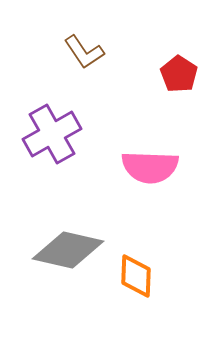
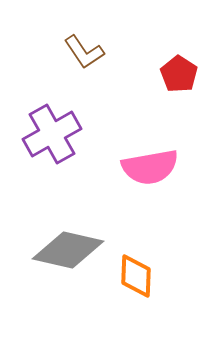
pink semicircle: rotated 12 degrees counterclockwise
